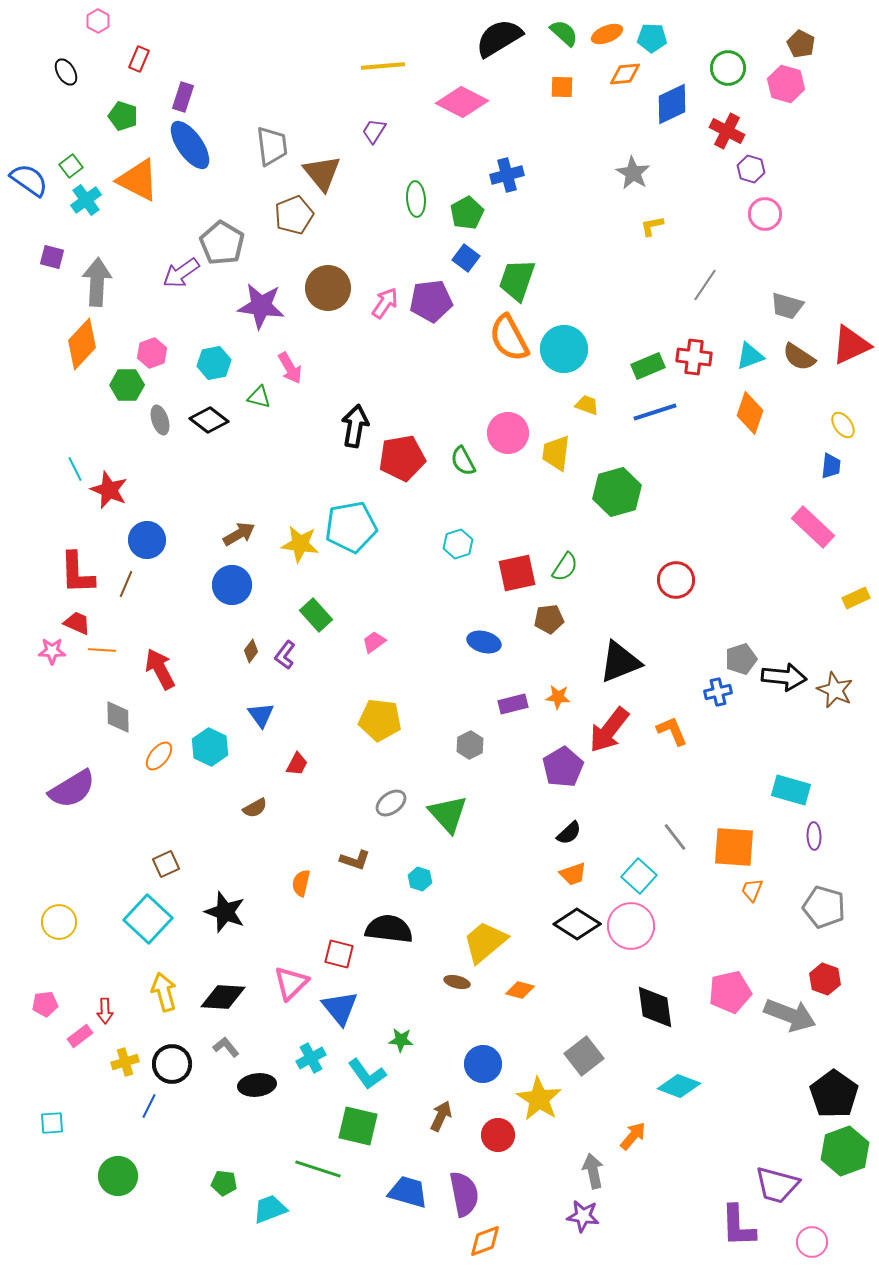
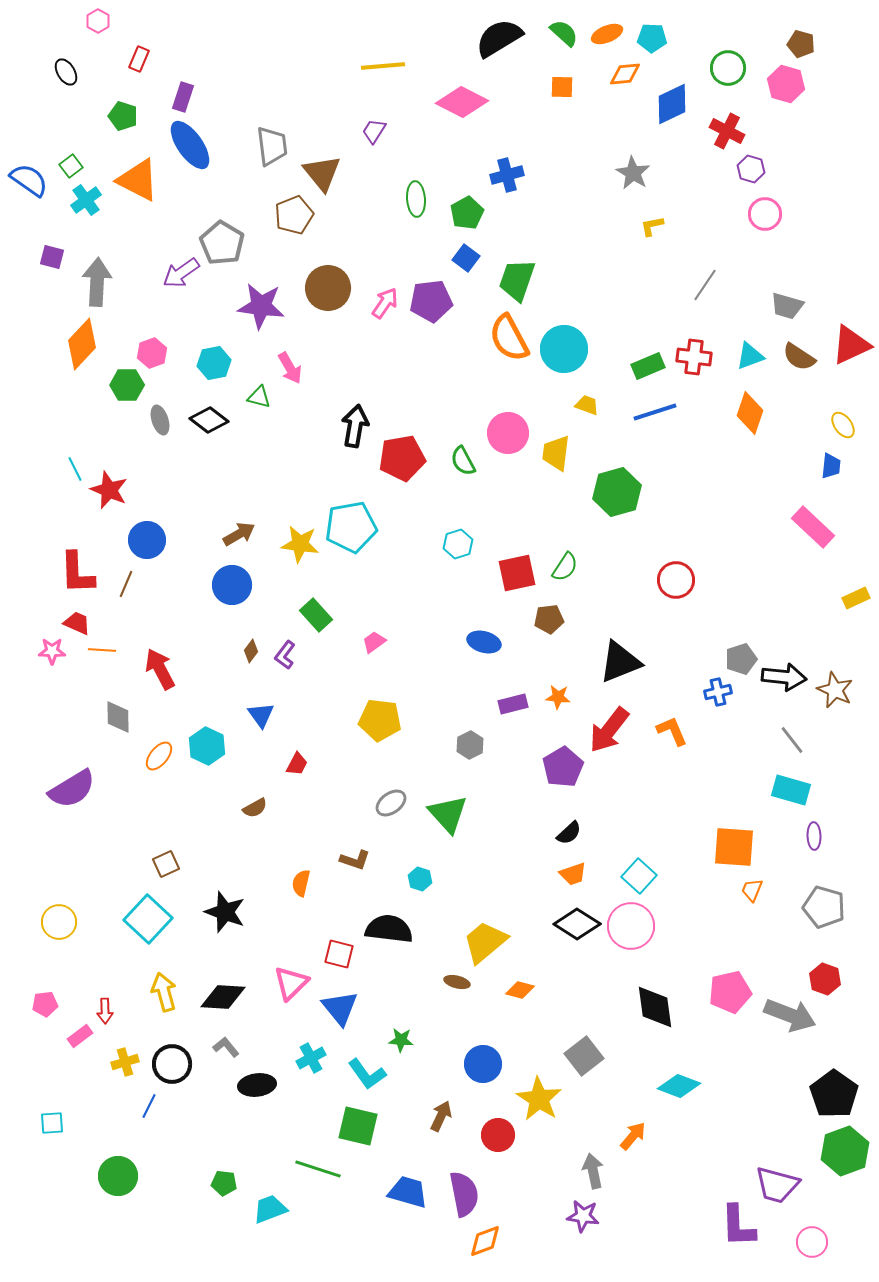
brown pentagon at (801, 44): rotated 12 degrees counterclockwise
cyan hexagon at (210, 747): moved 3 px left, 1 px up
gray line at (675, 837): moved 117 px right, 97 px up
